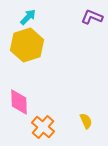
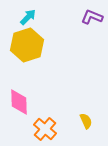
orange cross: moved 2 px right, 2 px down
